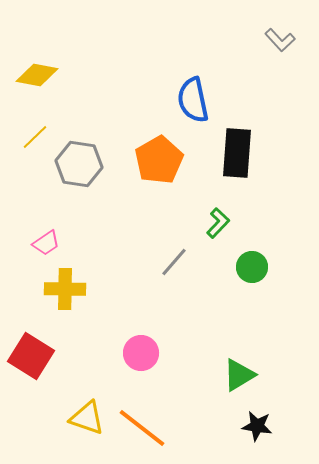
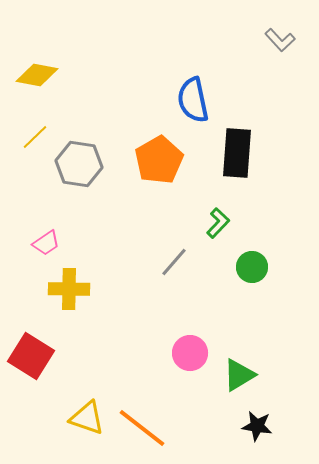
yellow cross: moved 4 px right
pink circle: moved 49 px right
